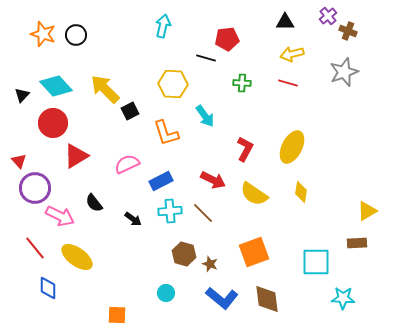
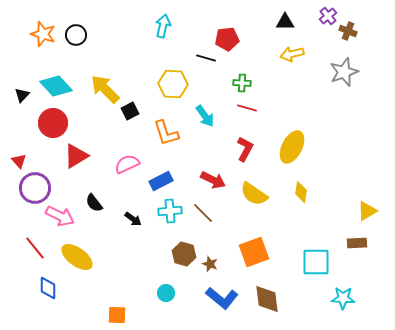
red line at (288, 83): moved 41 px left, 25 px down
